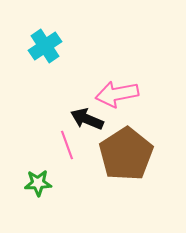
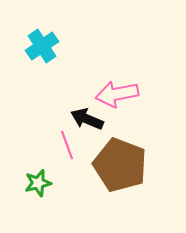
cyan cross: moved 3 px left
brown pentagon: moved 6 px left, 11 px down; rotated 18 degrees counterclockwise
green star: rotated 12 degrees counterclockwise
